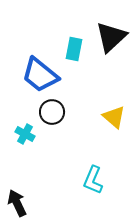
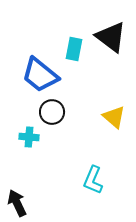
black triangle: rotated 40 degrees counterclockwise
cyan cross: moved 4 px right, 3 px down; rotated 24 degrees counterclockwise
